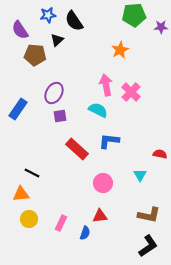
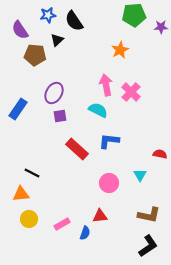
pink circle: moved 6 px right
pink rectangle: moved 1 px right, 1 px down; rotated 35 degrees clockwise
